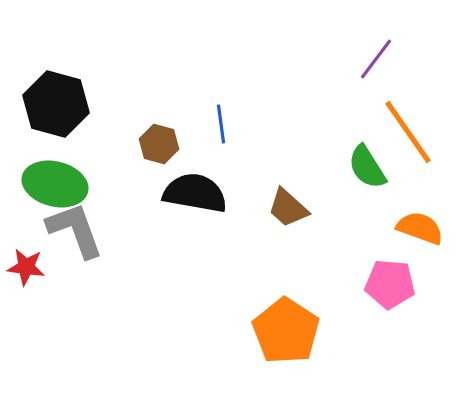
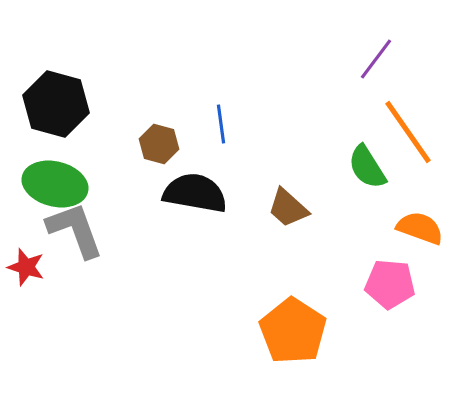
red star: rotated 9 degrees clockwise
orange pentagon: moved 7 px right
